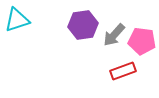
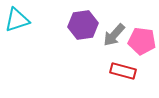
red rectangle: rotated 35 degrees clockwise
